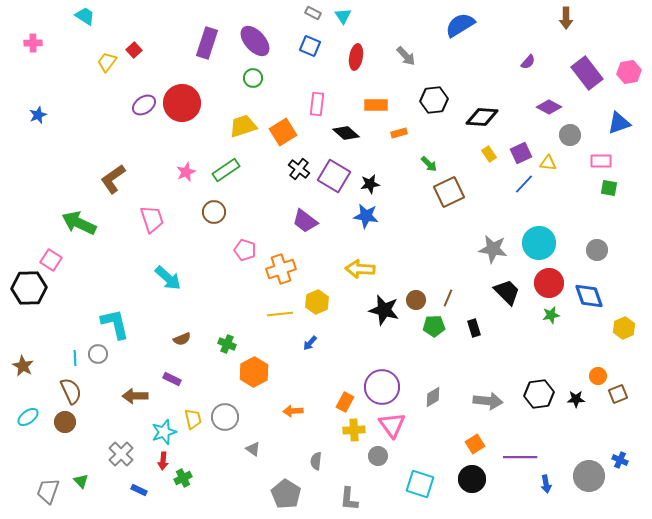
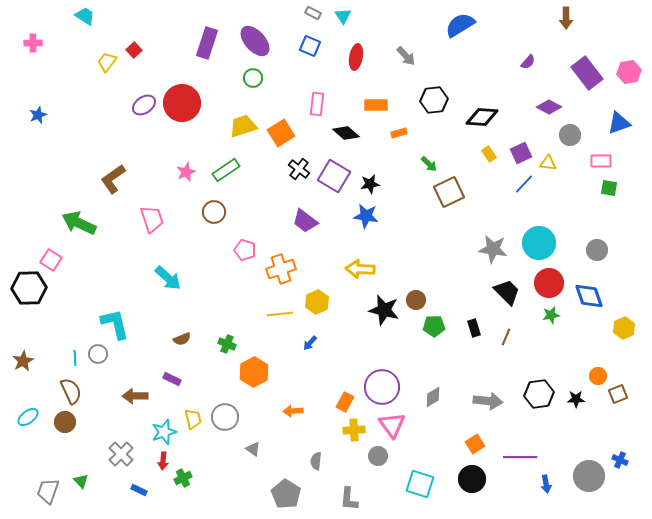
orange square at (283, 132): moved 2 px left, 1 px down
brown line at (448, 298): moved 58 px right, 39 px down
brown star at (23, 366): moved 5 px up; rotated 15 degrees clockwise
